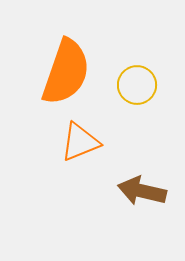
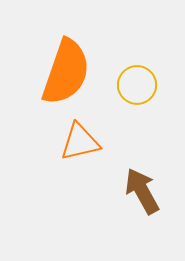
orange triangle: rotated 9 degrees clockwise
brown arrow: rotated 48 degrees clockwise
